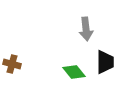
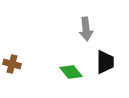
green diamond: moved 3 px left
